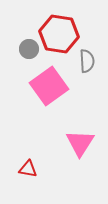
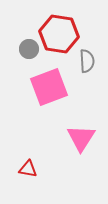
pink square: moved 1 px down; rotated 15 degrees clockwise
pink triangle: moved 1 px right, 5 px up
